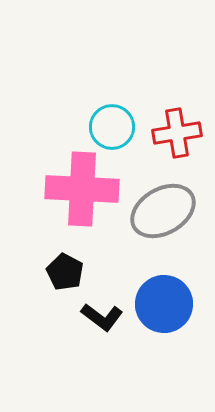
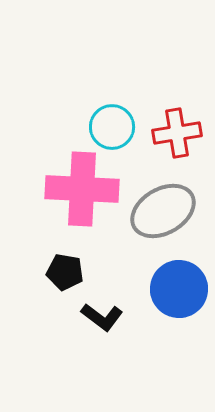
black pentagon: rotated 18 degrees counterclockwise
blue circle: moved 15 px right, 15 px up
